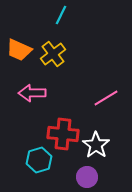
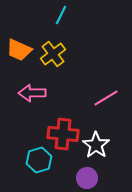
purple circle: moved 1 px down
